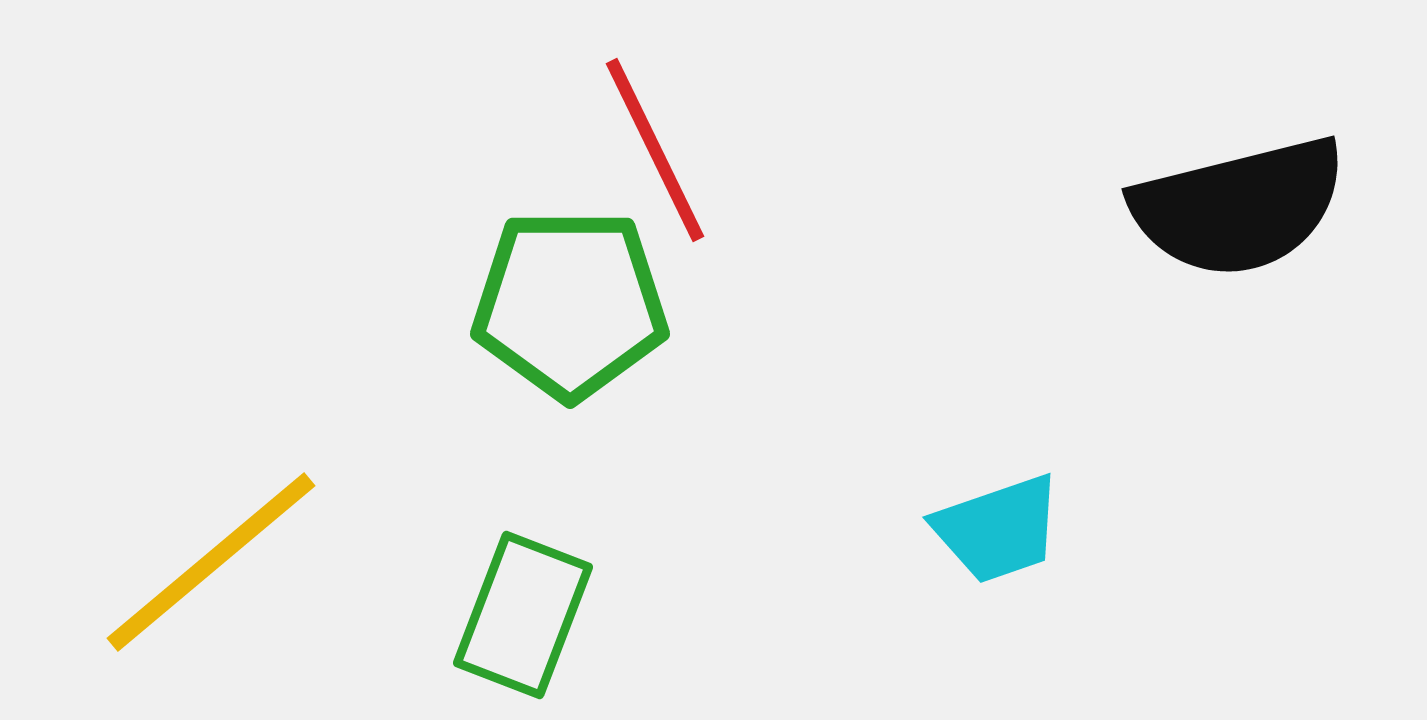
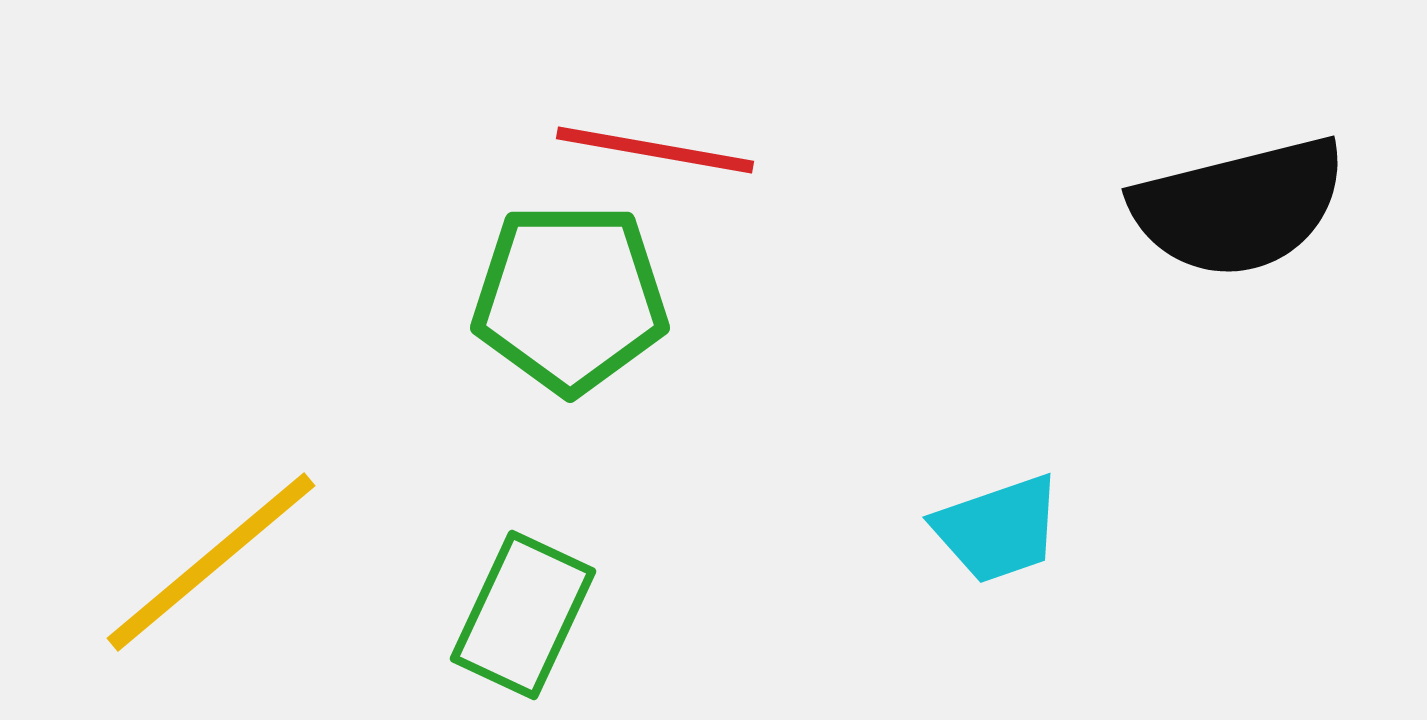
red line: rotated 54 degrees counterclockwise
green pentagon: moved 6 px up
green rectangle: rotated 4 degrees clockwise
